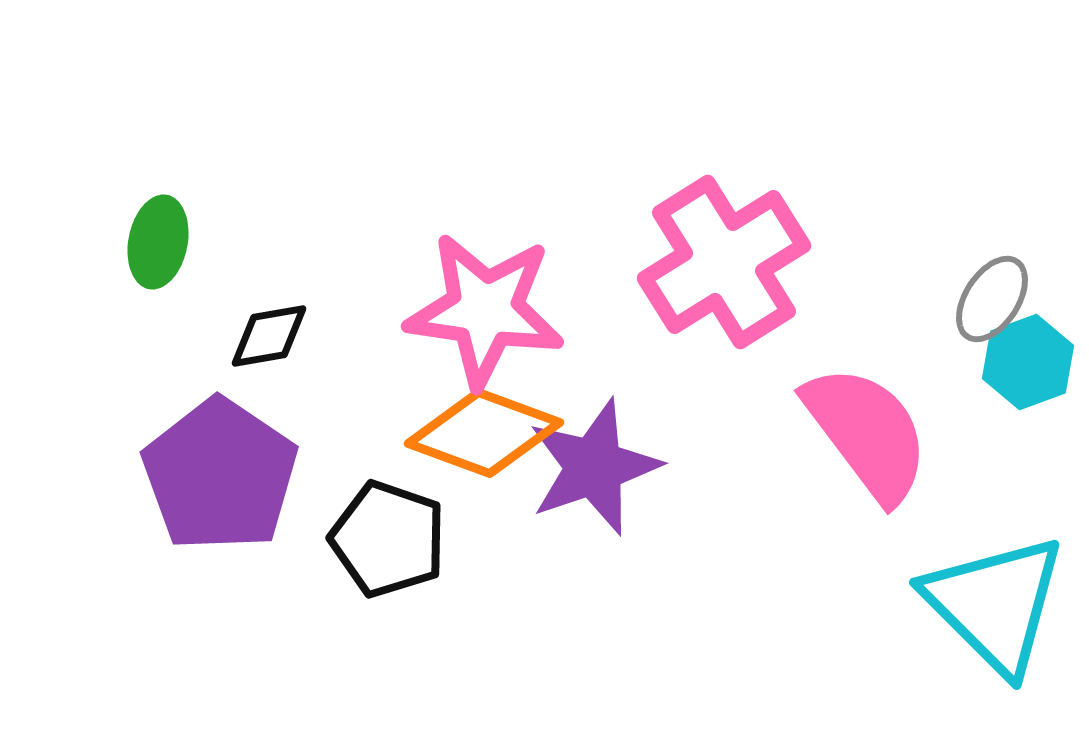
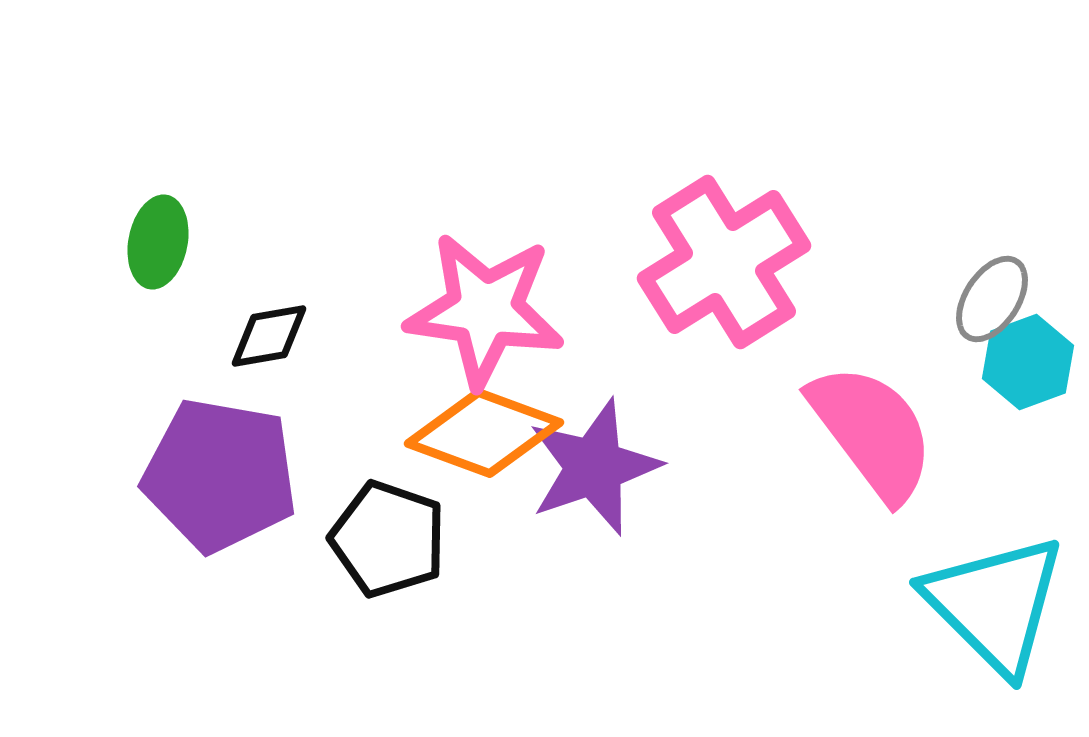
pink semicircle: moved 5 px right, 1 px up
purple pentagon: rotated 24 degrees counterclockwise
